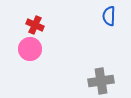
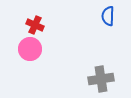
blue semicircle: moved 1 px left
gray cross: moved 2 px up
